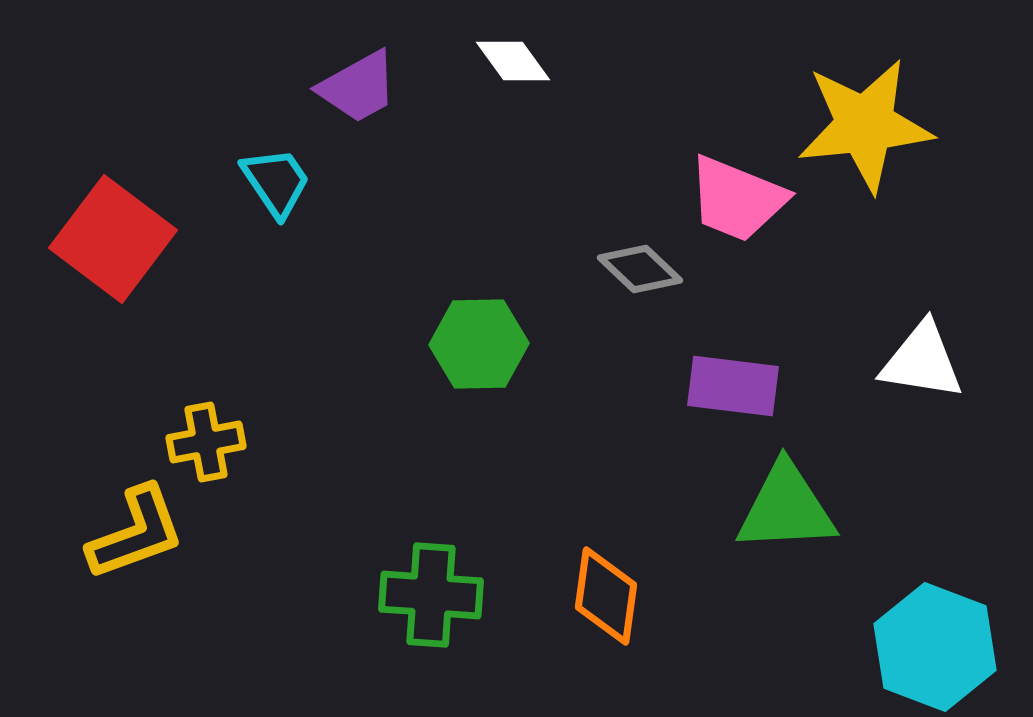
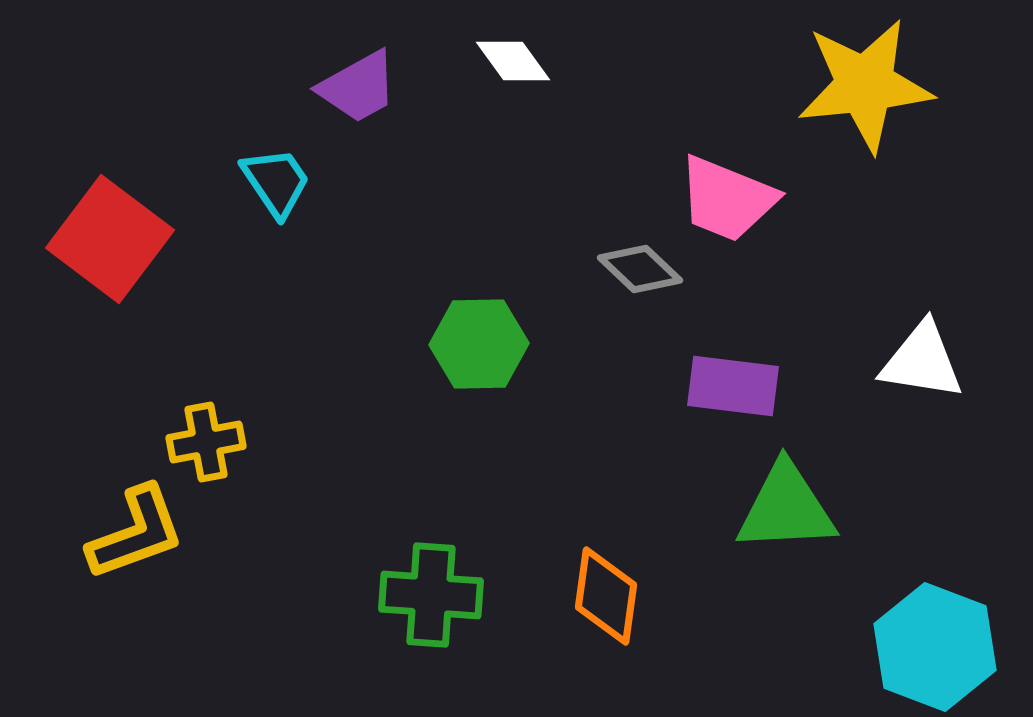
yellow star: moved 40 px up
pink trapezoid: moved 10 px left
red square: moved 3 px left
